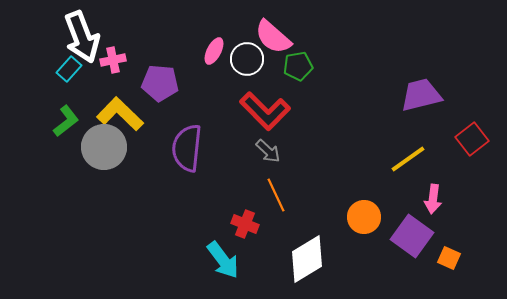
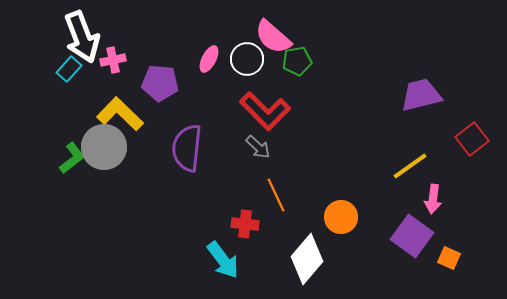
pink ellipse: moved 5 px left, 8 px down
green pentagon: moved 1 px left, 5 px up
green L-shape: moved 6 px right, 37 px down
gray arrow: moved 10 px left, 4 px up
yellow line: moved 2 px right, 7 px down
orange circle: moved 23 px left
red cross: rotated 16 degrees counterclockwise
white diamond: rotated 18 degrees counterclockwise
